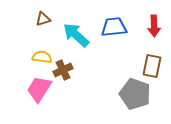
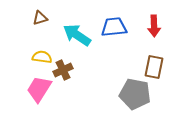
brown triangle: moved 3 px left, 1 px up
cyan arrow: moved 1 px right; rotated 8 degrees counterclockwise
brown rectangle: moved 2 px right, 1 px down
gray pentagon: rotated 8 degrees counterclockwise
